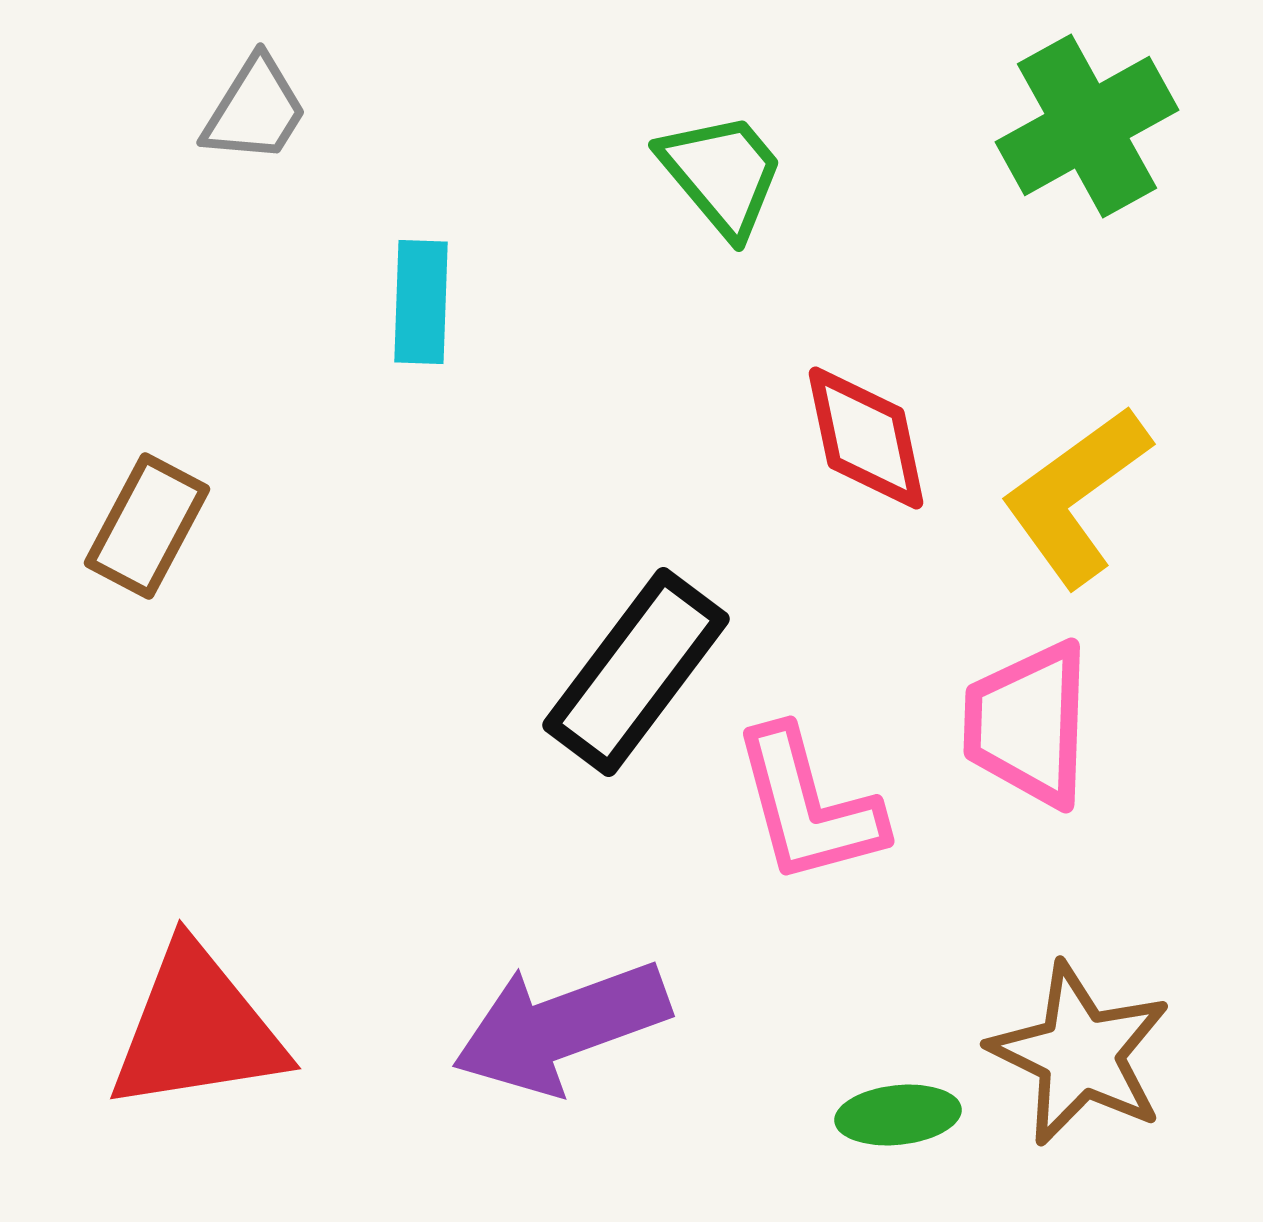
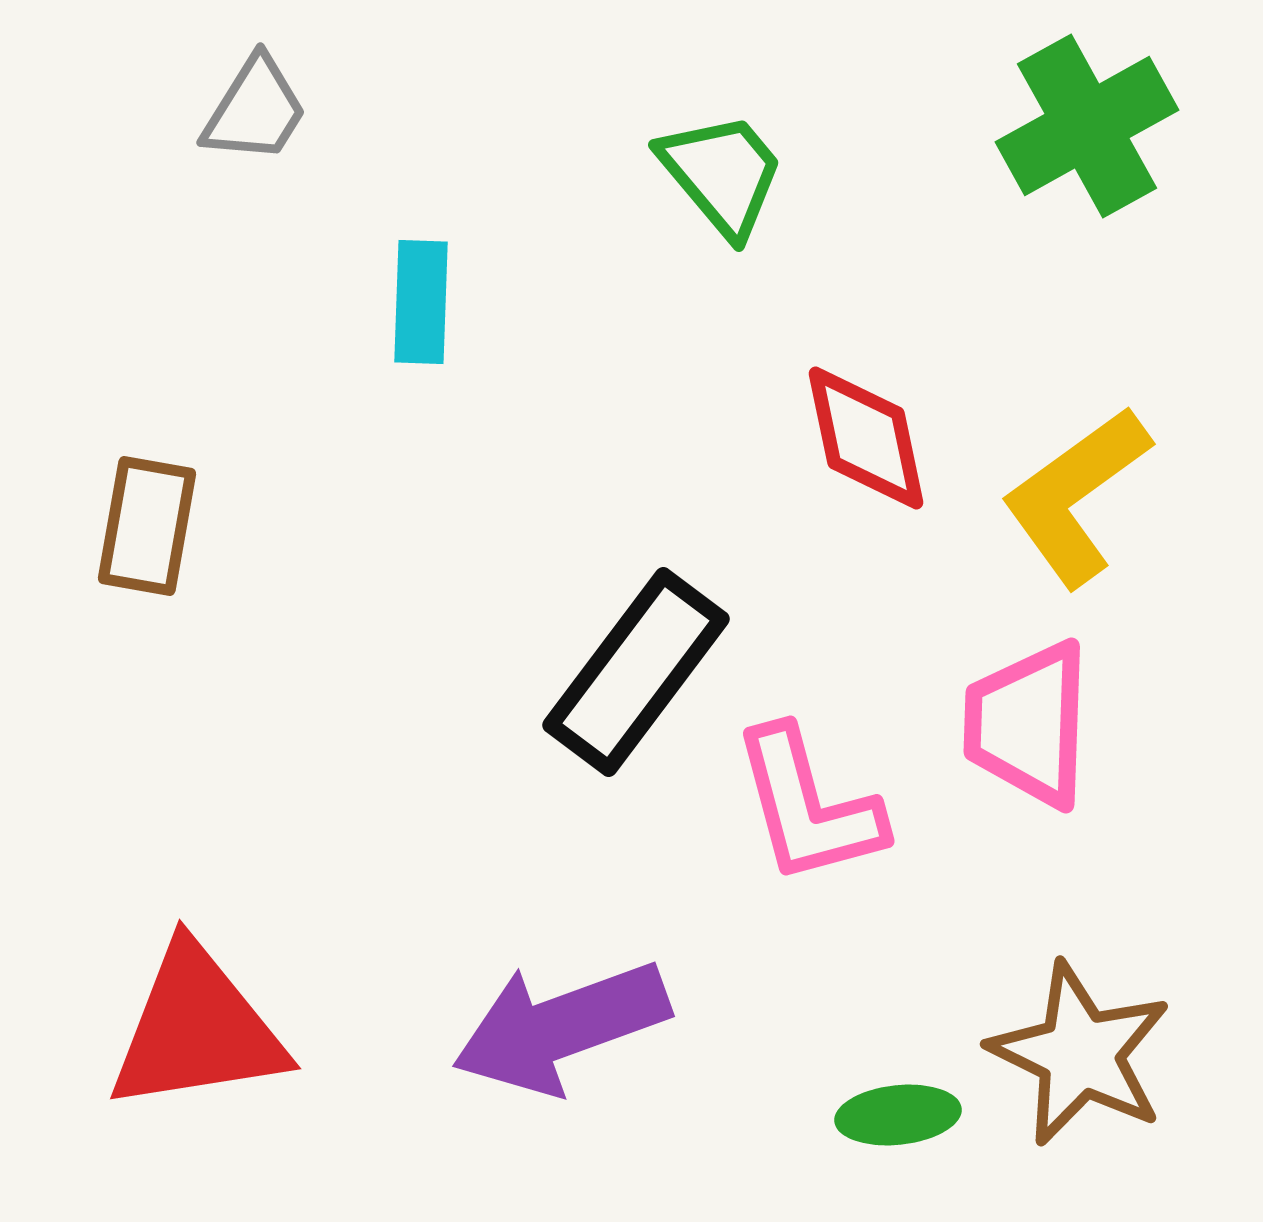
brown rectangle: rotated 18 degrees counterclockwise
